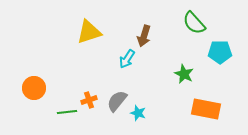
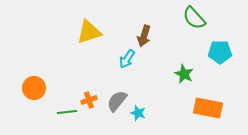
green semicircle: moved 5 px up
orange rectangle: moved 2 px right, 1 px up
